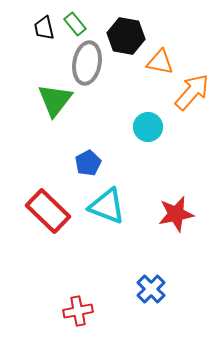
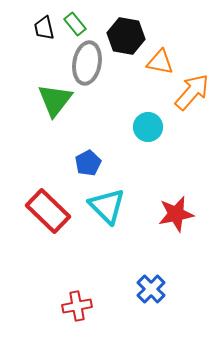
cyan triangle: rotated 24 degrees clockwise
red cross: moved 1 px left, 5 px up
